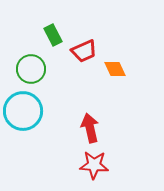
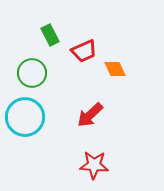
green rectangle: moved 3 px left
green circle: moved 1 px right, 4 px down
cyan circle: moved 2 px right, 6 px down
red arrow: moved 13 px up; rotated 120 degrees counterclockwise
